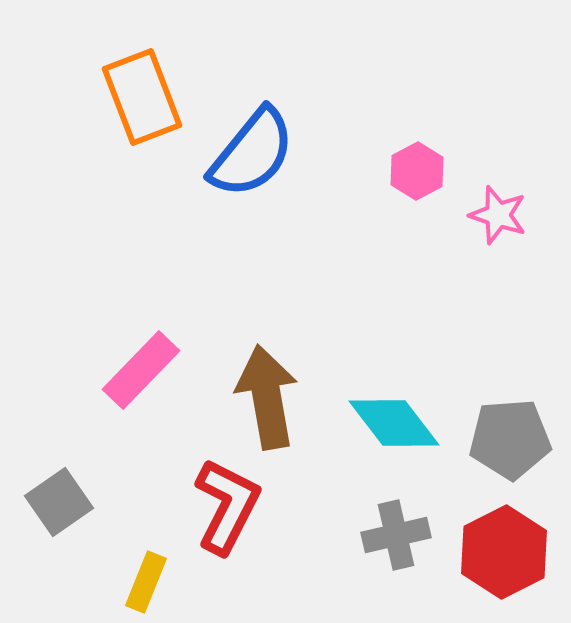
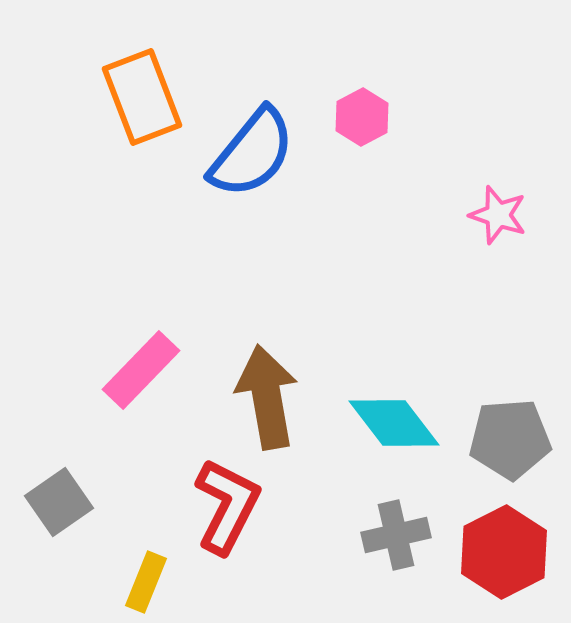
pink hexagon: moved 55 px left, 54 px up
